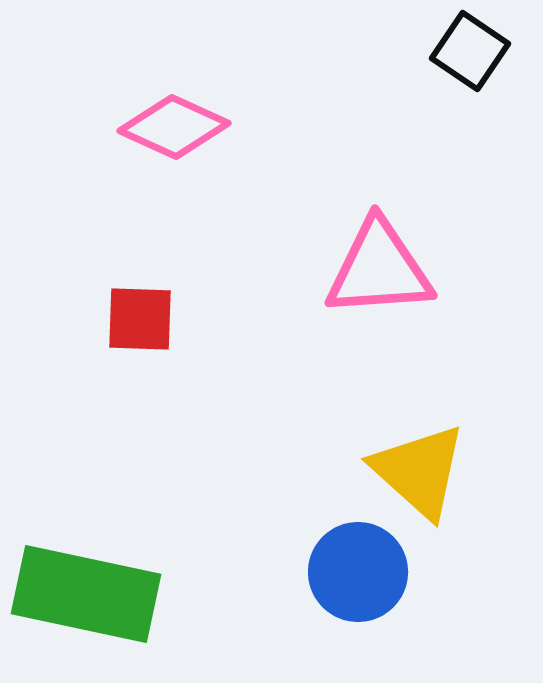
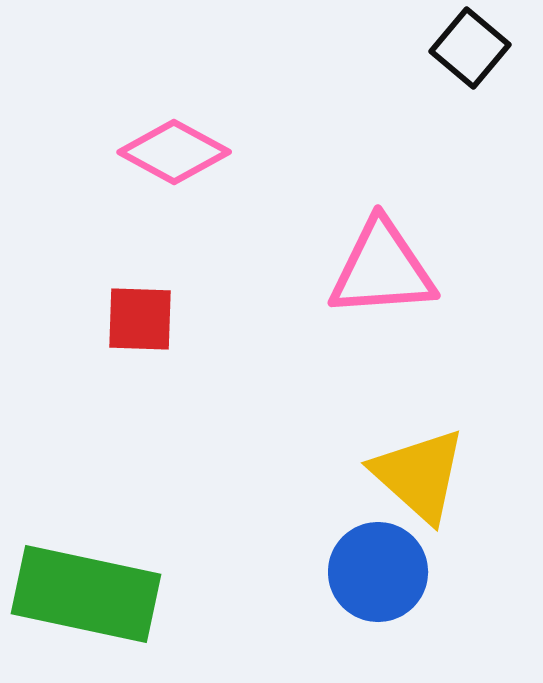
black square: moved 3 px up; rotated 6 degrees clockwise
pink diamond: moved 25 px down; rotated 4 degrees clockwise
pink triangle: moved 3 px right
yellow triangle: moved 4 px down
blue circle: moved 20 px right
